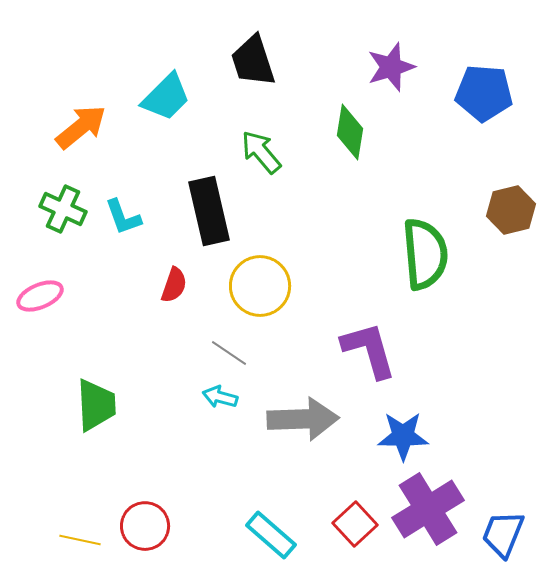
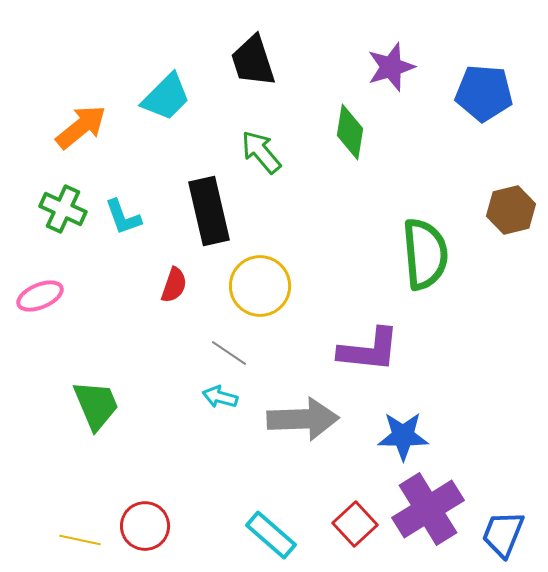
purple L-shape: rotated 112 degrees clockwise
green trapezoid: rotated 20 degrees counterclockwise
